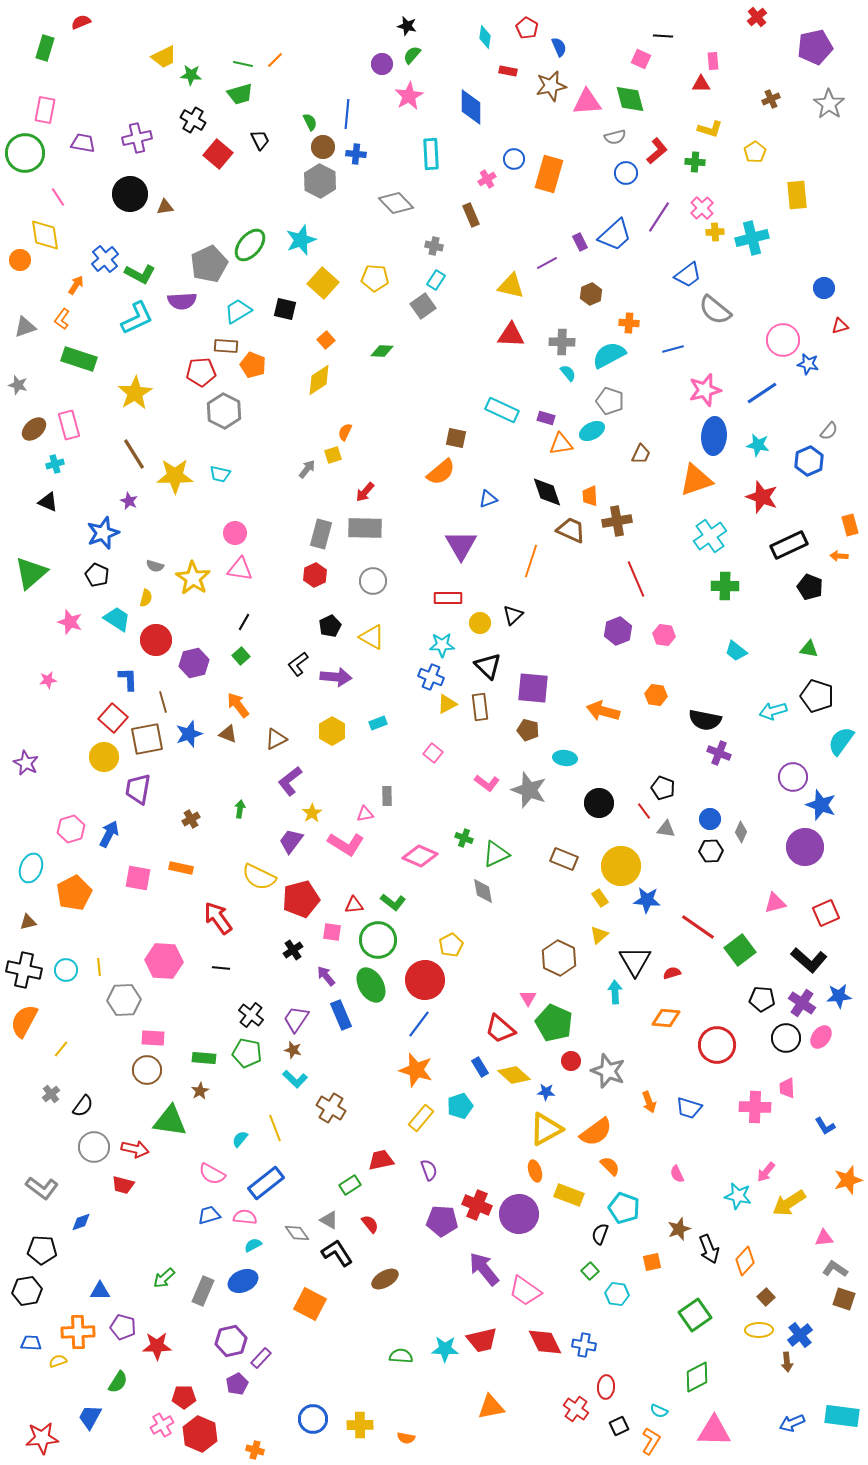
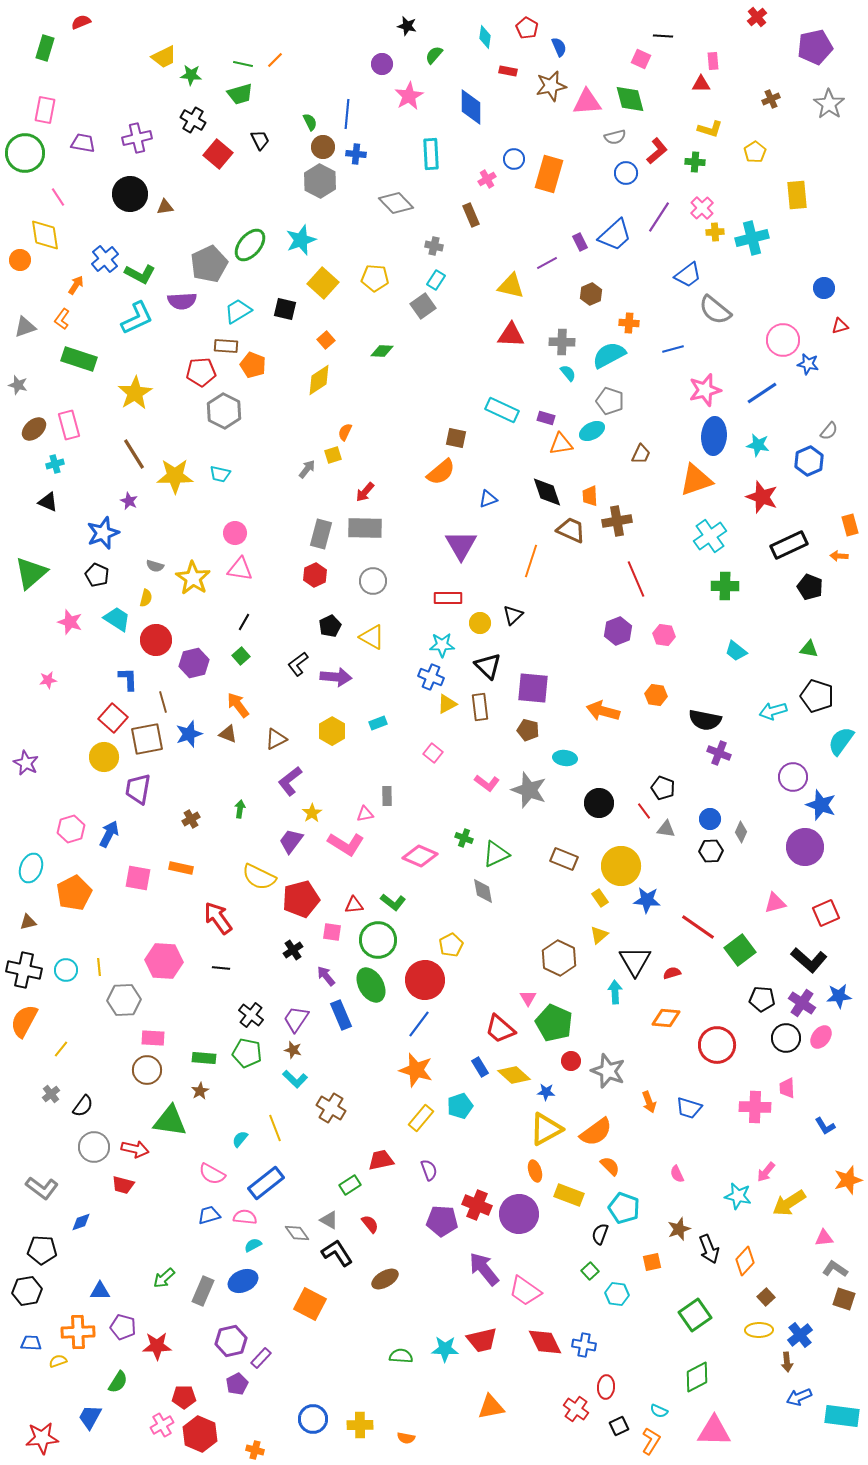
green semicircle at (412, 55): moved 22 px right
blue arrow at (792, 1423): moved 7 px right, 26 px up
